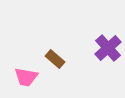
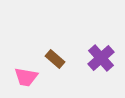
purple cross: moved 7 px left, 10 px down
